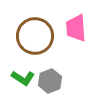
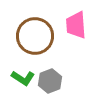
pink trapezoid: moved 3 px up
